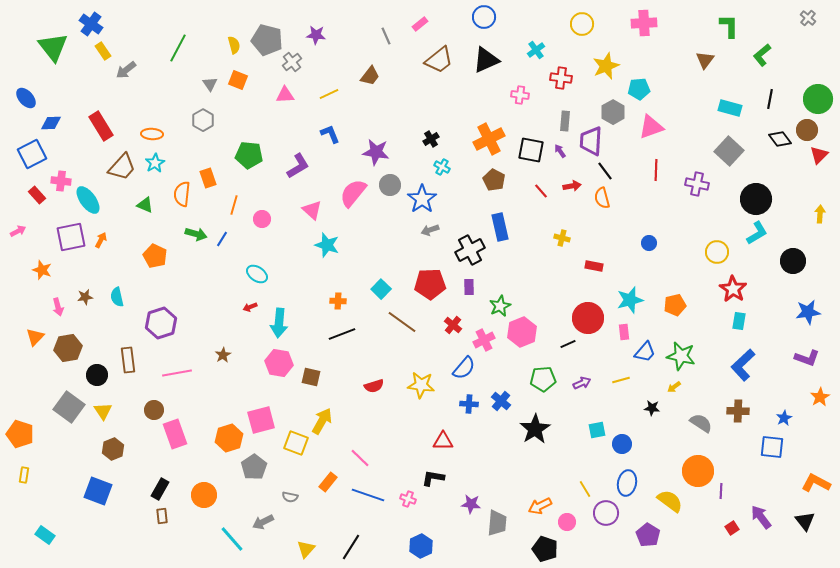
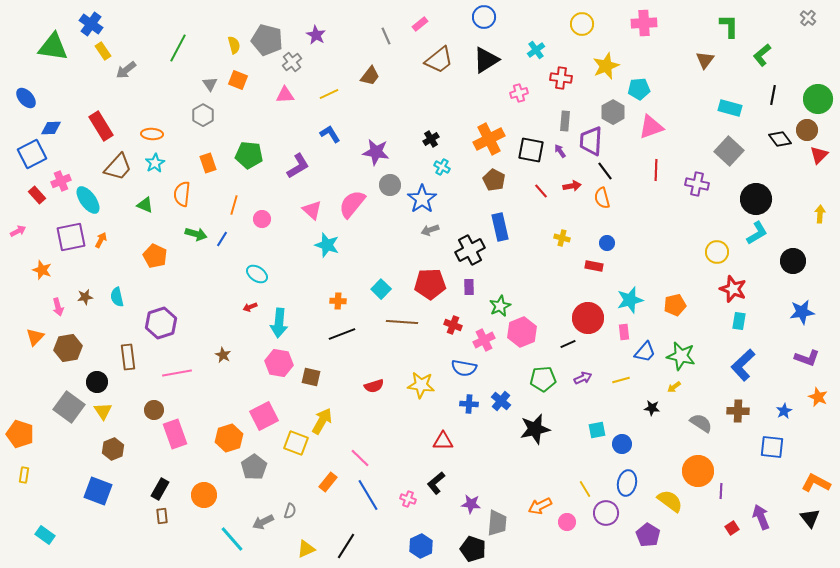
purple star at (316, 35): rotated 24 degrees clockwise
green triangle at (53, 47): rotated 44 degrees counterclockwise
black triangle at (486, 60): rotated 8 degrees counterclockwise
pink cross at (520, 95): moved 1 px left, 2 px up; rotated 24 degrees counterclockwise
black line at (770, 99): moved 3 px right, 4 px up
gray hexagon at (203, 120): moved 5 px up
blue diamond at (51, 123): moved 5 px down
blue L-shape at (330, 134): rotated 10 degrees counterclockwise
brown trapezoid at (122, 167): moved 4 px left
orange rectangle at (208, 178): moved 15 px up
pink cross at (61, 181): rotated 30 degrees counterclockwise
pink semicircle at (353, 193): moved 1 px left, 11 px down
blue circle at (649, 243): moved 42 px left
red star at (733, 289): rotated 12 degrees counterclockwise
blue star at (808, 312): moved 6 px left
brown line at (402, 322): rotated 32 degrees counterclockwise
red cross at (453, 325): rotated 18 degrees counterclockwise
brown star at (223, 355): rotated 14 degrees counterclockwise
brown rectangle at (128, 360): moved 3 px up
blue semicircle at (464, 368): rotated 60 degrees clockwise
black circle at (97, 375): moved 7 px down
purple arrow at (582, 383): moved 1 px right, 5 px up
orange star at (820, 397): moved 2 px left; rotated 18 degrees counterclockwise
blue star at (784, 418): moved 7 px up
pink square at (261, 420): moved 3 px right, 4 px up; rotated 12 degrees counterclockwise
black star at (535, 429): rotated 20 degrees clockwise
black L-shape at (433, 478): moved 3 px right, 5 px down; rotated 50 degrees counterclockwise
blue line at (368, 495): rotated 40 degrees clockwise
gray semicircle at (290, 497): moved 14 px down; rotated 84 degrees counterclockwise
purple arrow at (761, 517): rotated 15 degrees clockwise
black triangle at (805, 521): moved 5 px right, 3 px up
black line at (351, 547): moved 5 px left, 1 px up
yellow triangle at (306, 549): rotated 24 degrees clockwise
black pentagon at (545, 549): moved 72 px left
